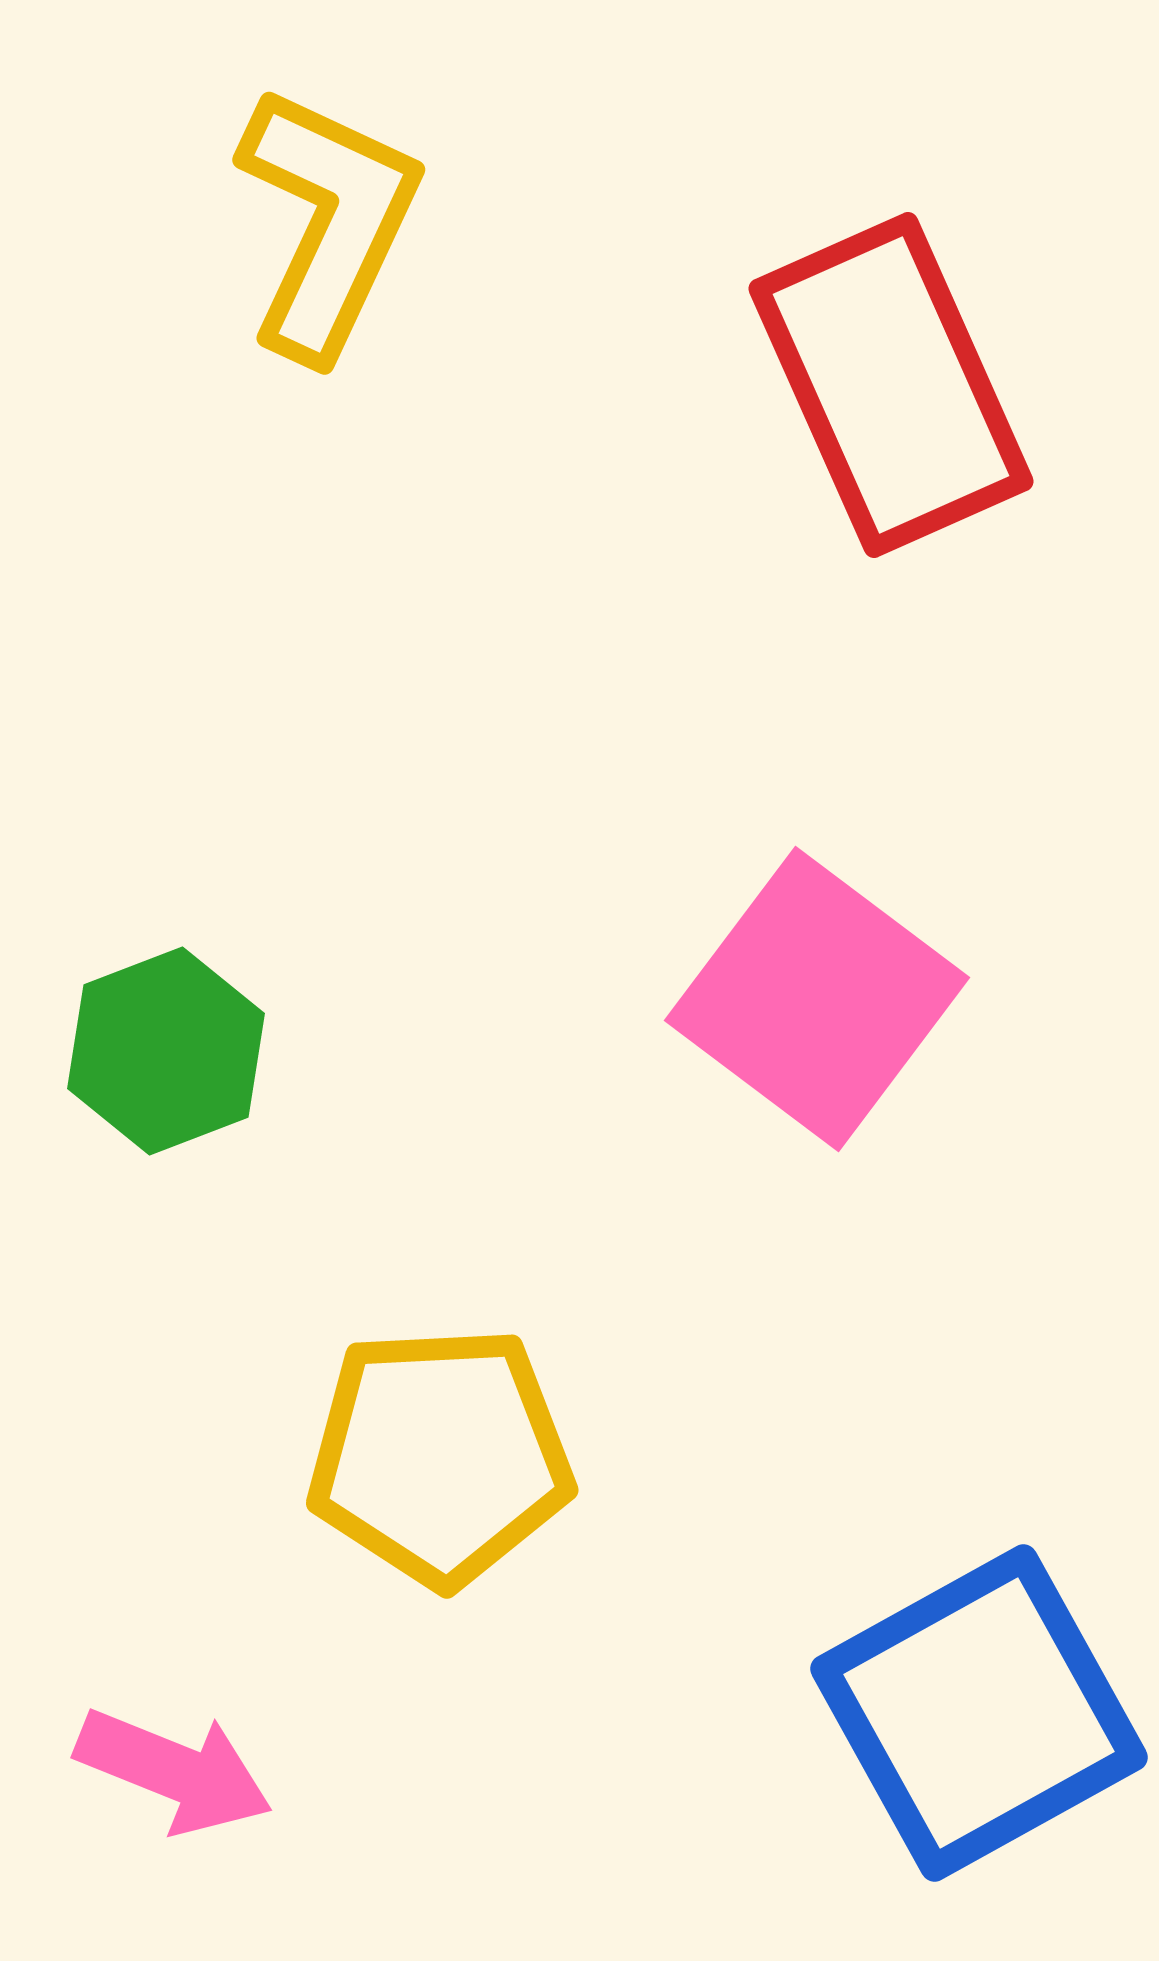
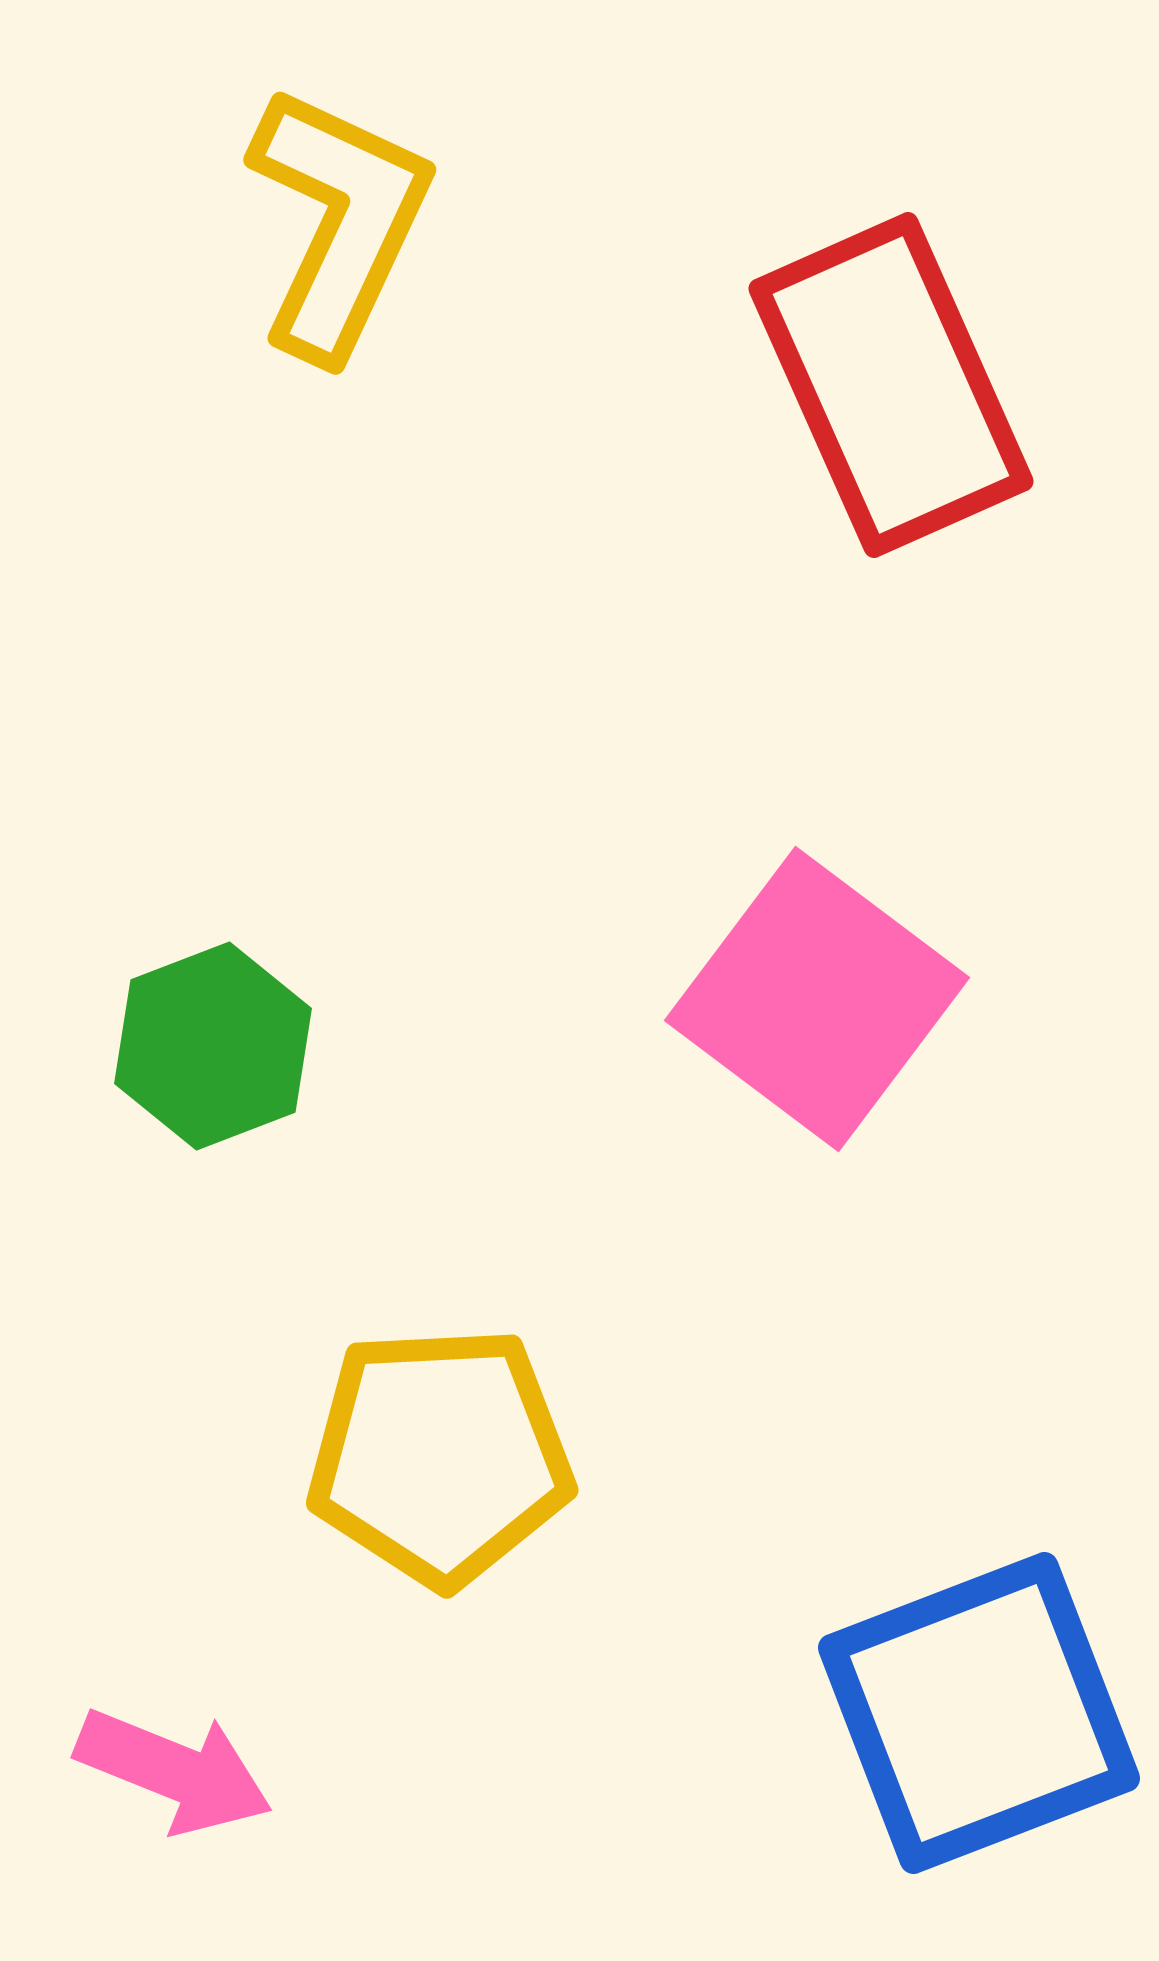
yellow L-shape: moved 11 px right
green hexagon: moved 47 px right, 5 px up
blue square: rotated 8 degrees clockwise
